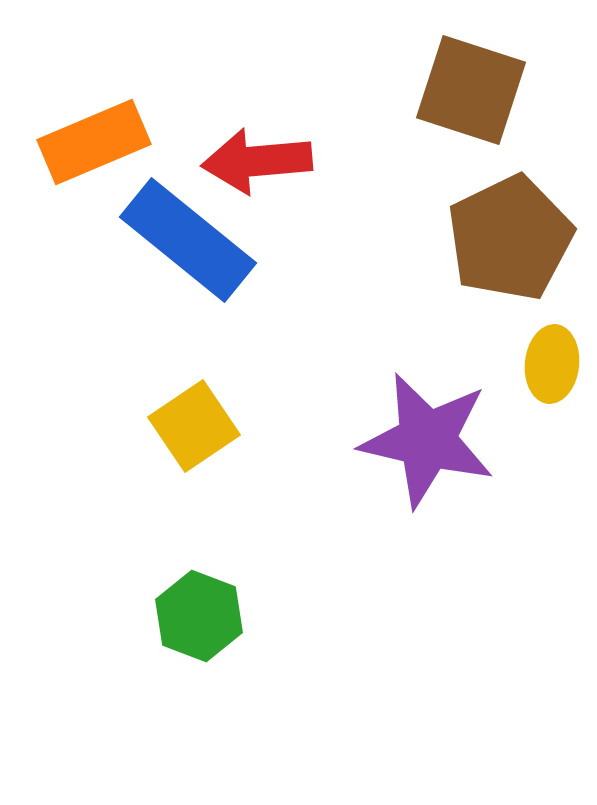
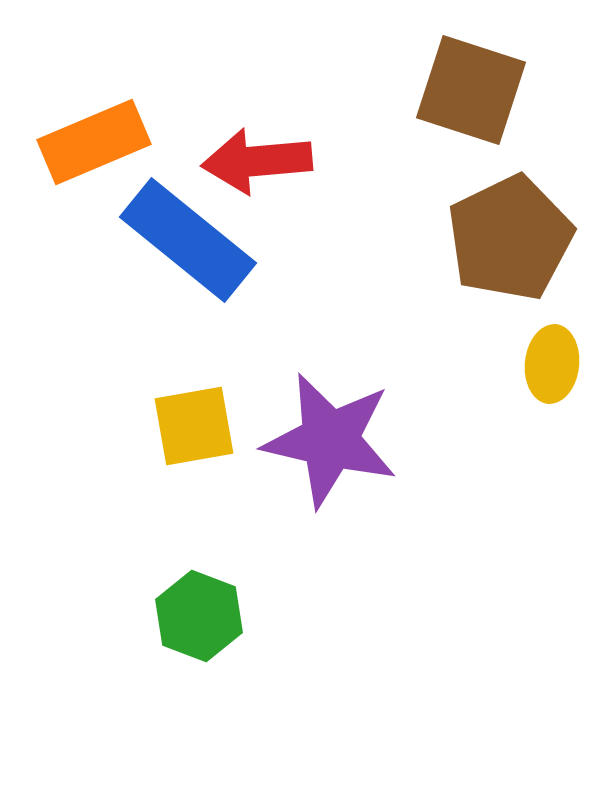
yellow square: rotated 24 degrees clockwise
purple star: moved 97 px left
